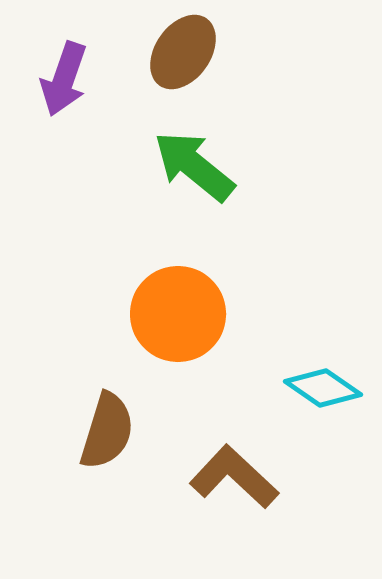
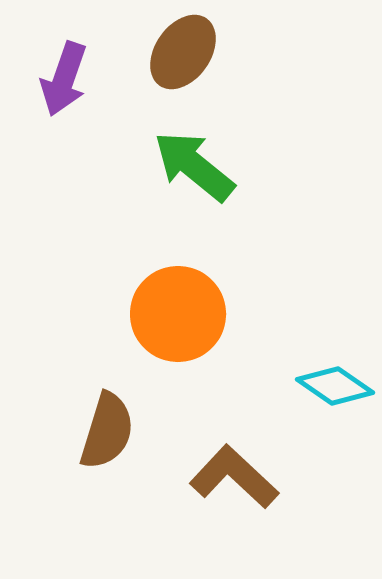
cyan diamond: moved 12 px right, 2 px up
